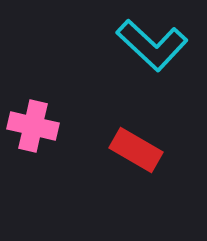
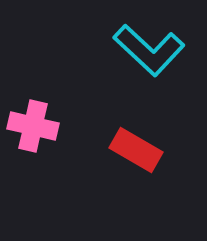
cyan L-shape: moved 3 px left, 5 px down
